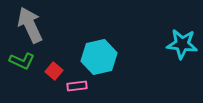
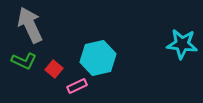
cyan hexagon: moved 1 px left, 1 px down
green L-shape: moved 2 px right
red square: moved 2 px up
pink rectangle: rotated 18 degrees counterclockwise
